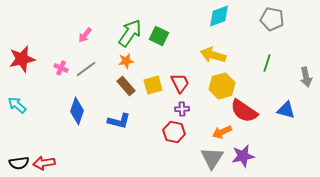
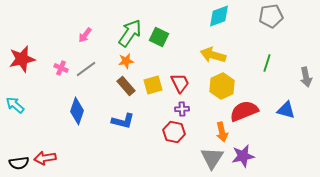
gray pentagon: moved 1 px left, 3 px up; rotated 20 degrees counterclockwise
green square: moved 1 px down
yellow hexagon: rotated 10 degrees counterclockwise
cyan arrow: moved 2 px left
red semicircle: rotated 124 degrees clockwise
blue L-shape: moved 4 px right
orange arrow: rotated 78 degrees counterclockwise
red arrow: moved 1 px right, 5 px up
